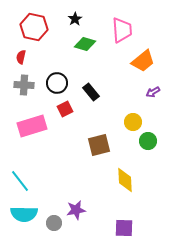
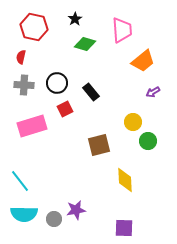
gray circle: moved 4 px up
